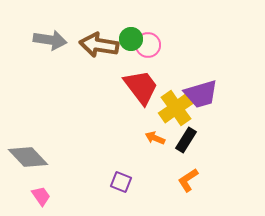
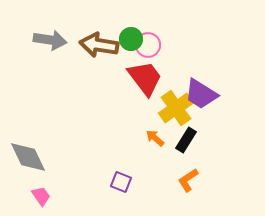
red trapezoid: moved 4 px right, 9 px up
purple trapezoid: rotated 48 degrees clockwise
orange arrow: rotated 18 degrees clockwise
gray diamond: rotated 18 degrees clockwise
